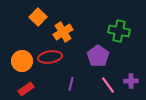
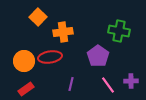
orange cross: rotated 24 degrees clockwise
orange circle: moved 2 px right
